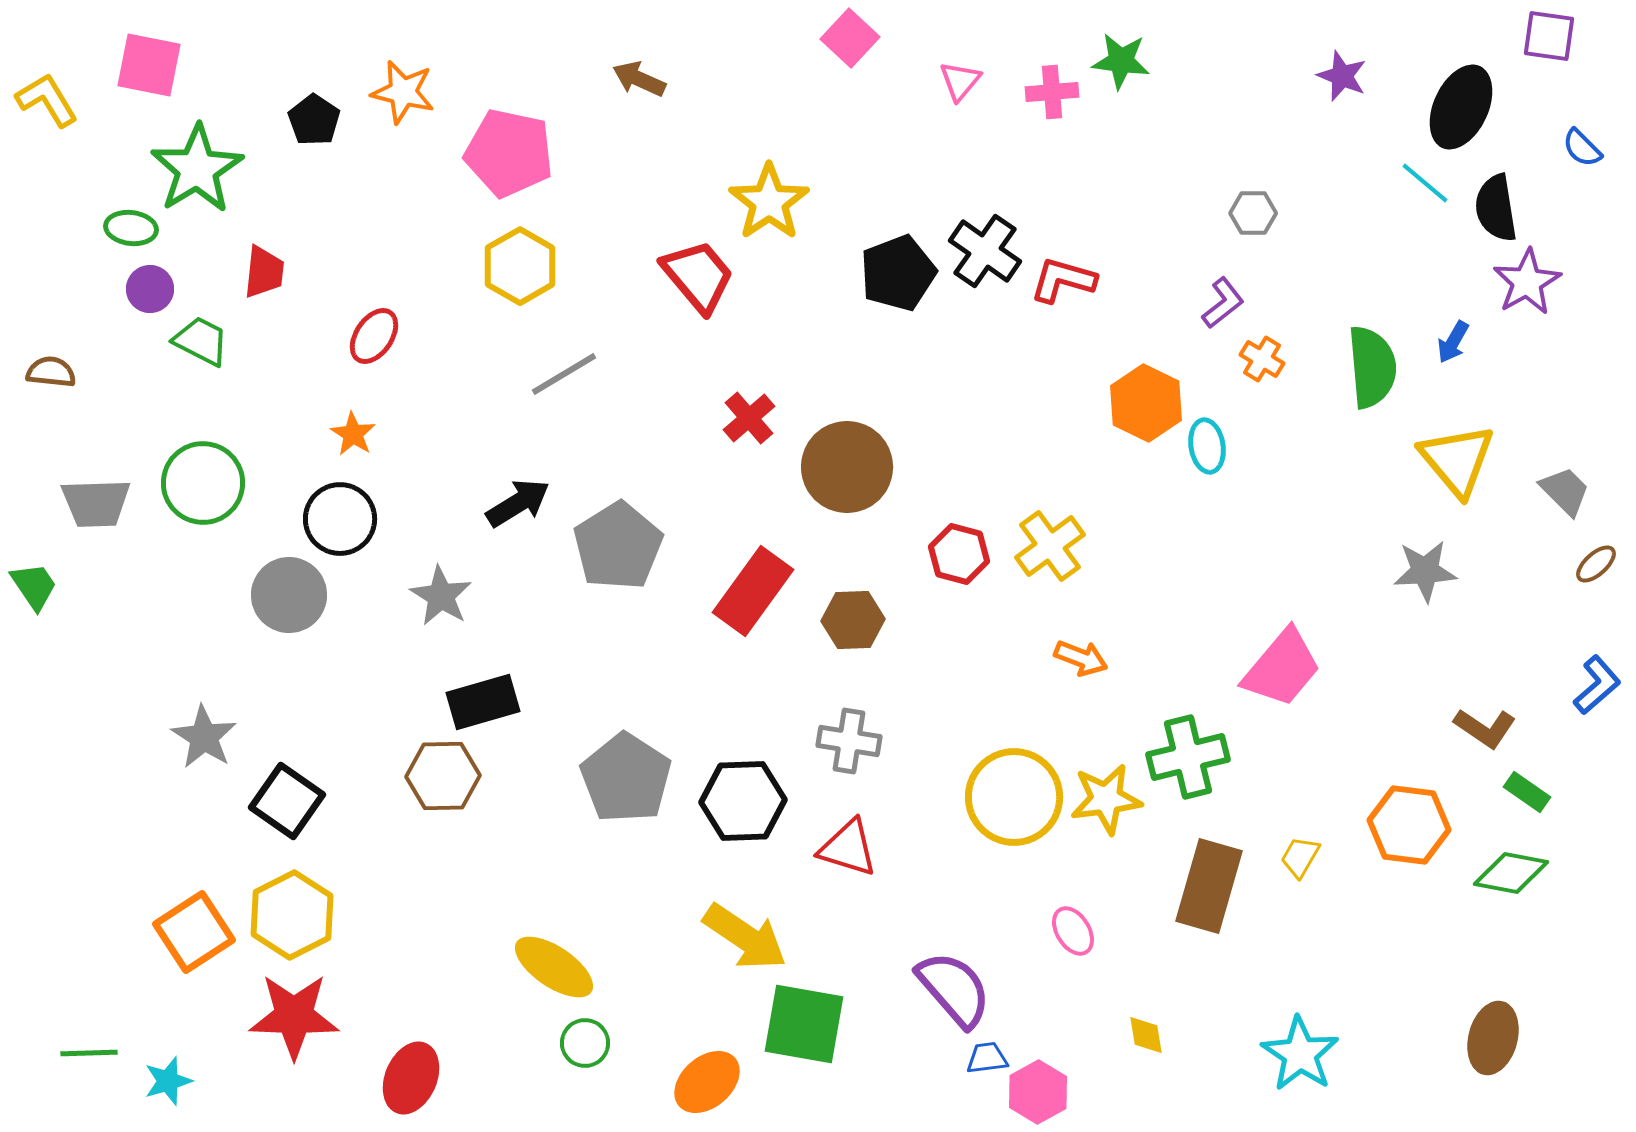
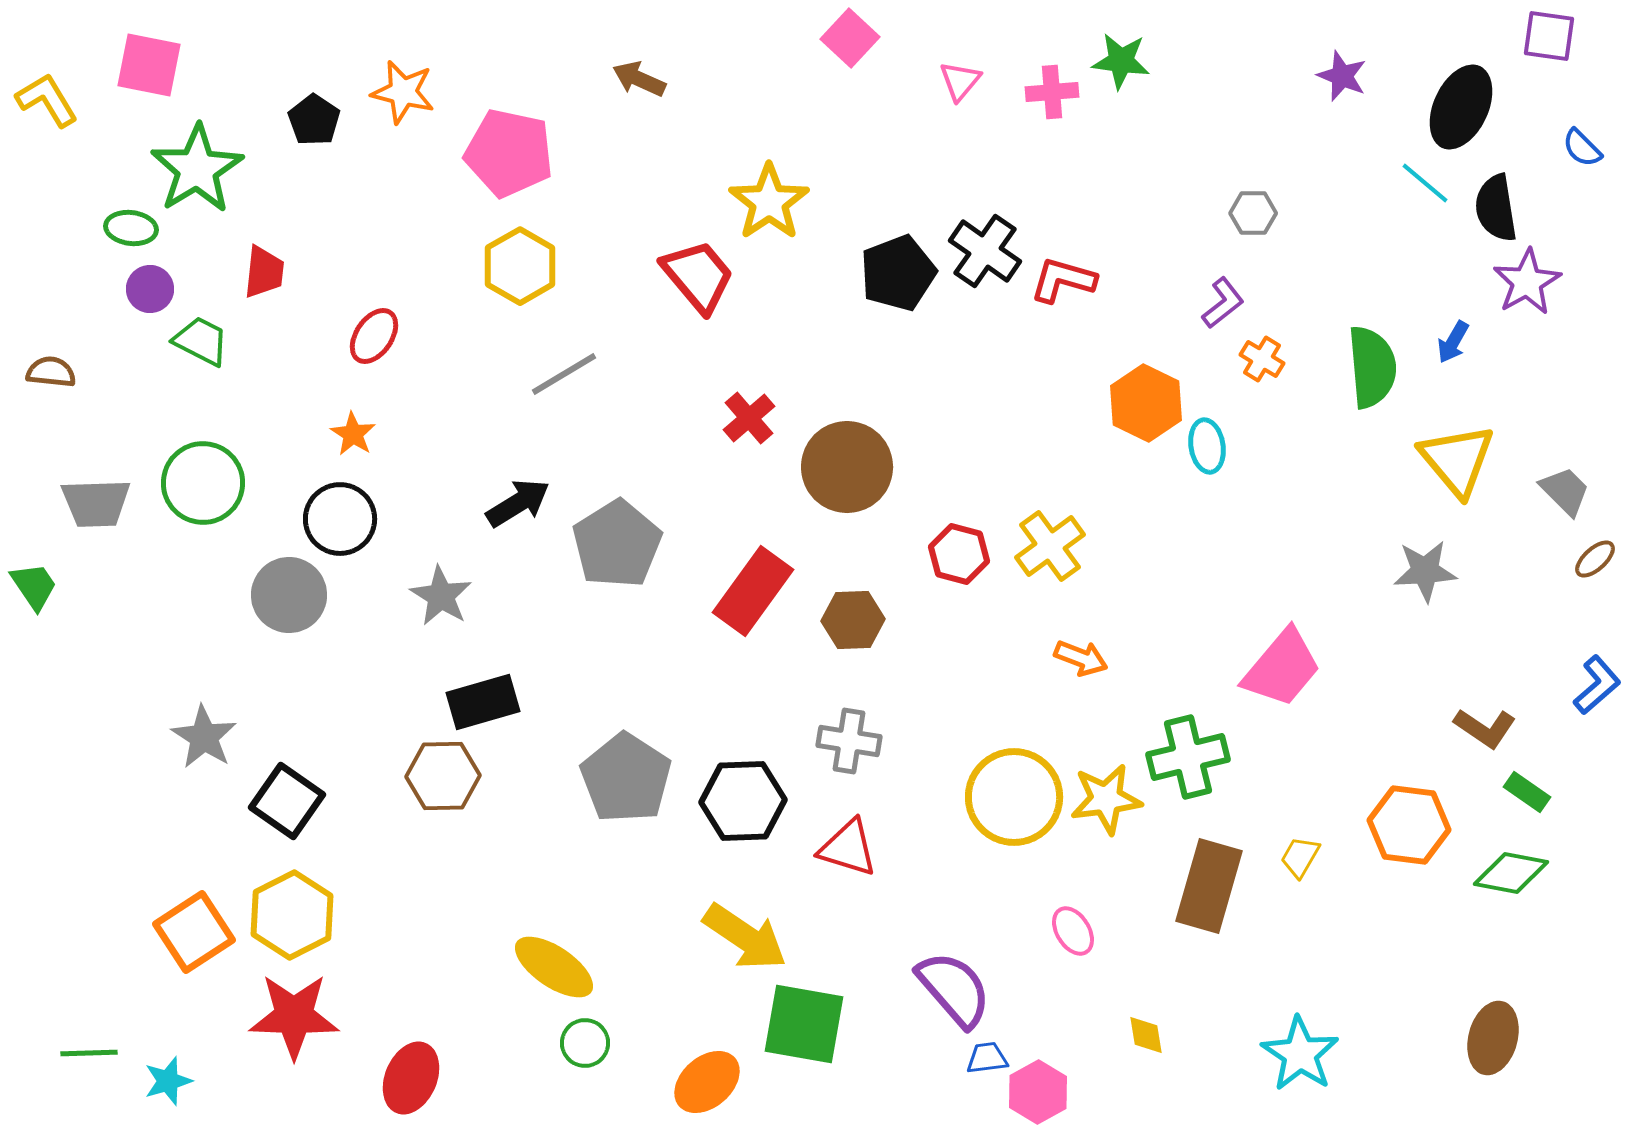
gray pentagon at (618, 546): moved 1 px left, 2 px up
brown ellipse at (1596, 564): moved 1 px left, 5 px up
